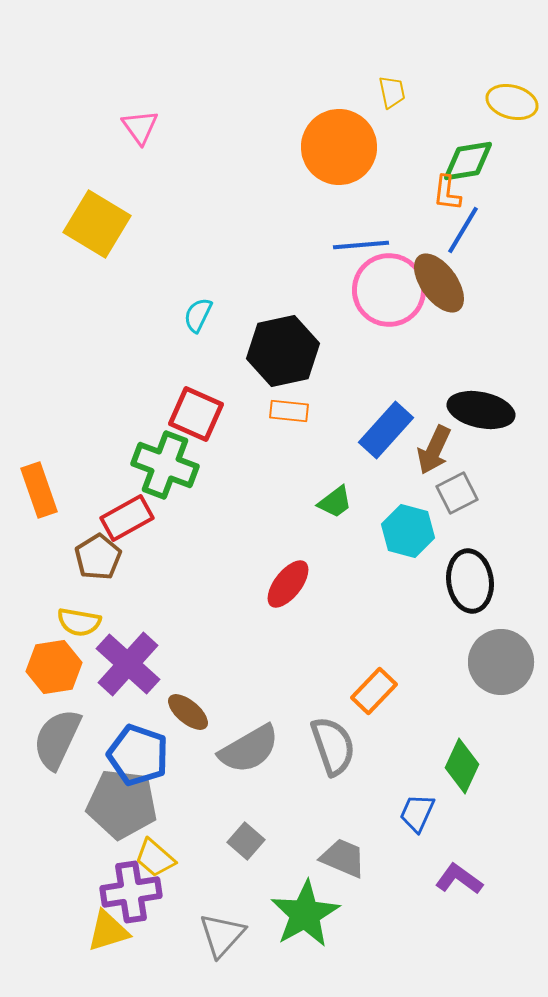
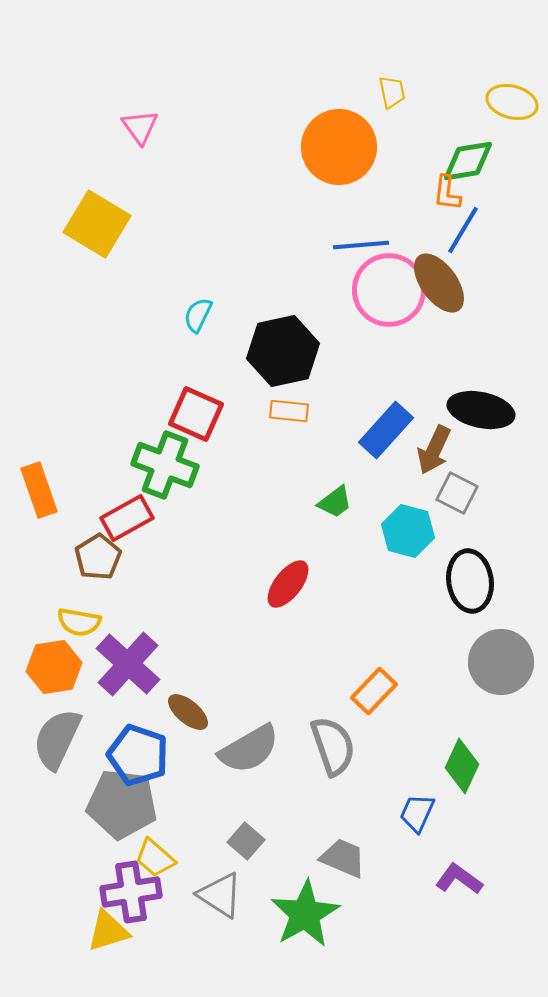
gray square at (457, 493): rotated 36 degrees counterclockwise
gray triangle at (222, 935): moved 2 px left, 40 px up; rotated 39 degrees counterclockwise
